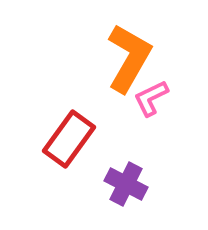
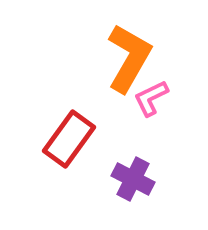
purple cross: moved 7 px right, 5 px up
